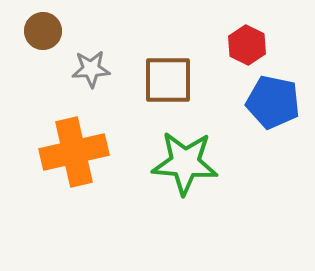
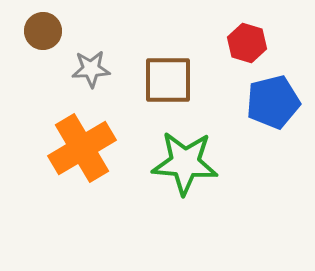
red hexagon: moved 2 px up; rotated 9 degrees counterclockwise
blue pentagon: rotated 26 degrees counterclockwise
orange cross: moved 8 px right, 4 px up; rotated 18 degrees counterclockwise
